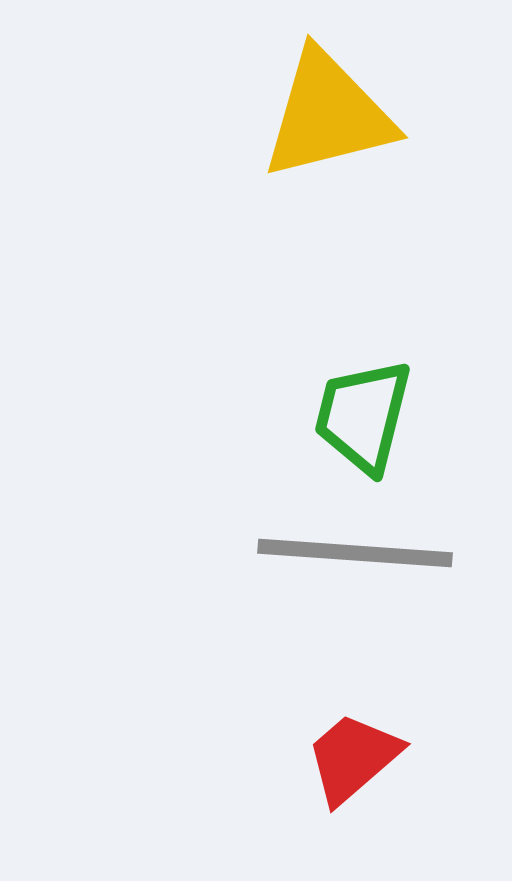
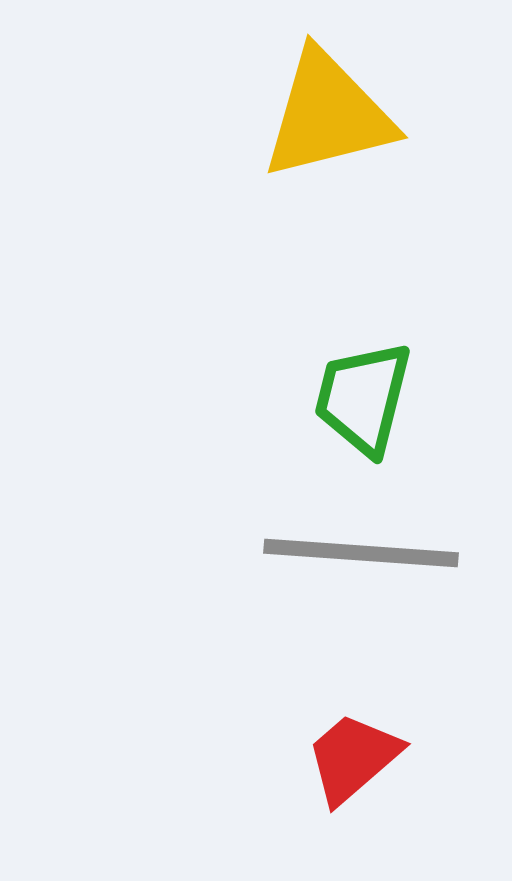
green trapezoid: moved 18 px up
gray line: moved 6 px right
